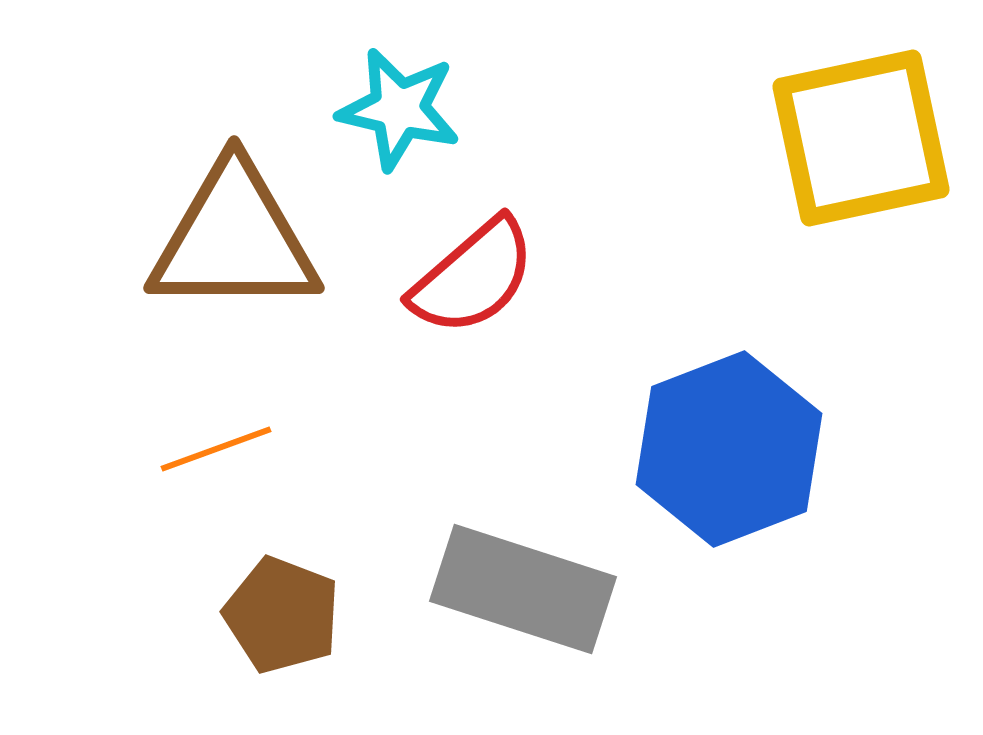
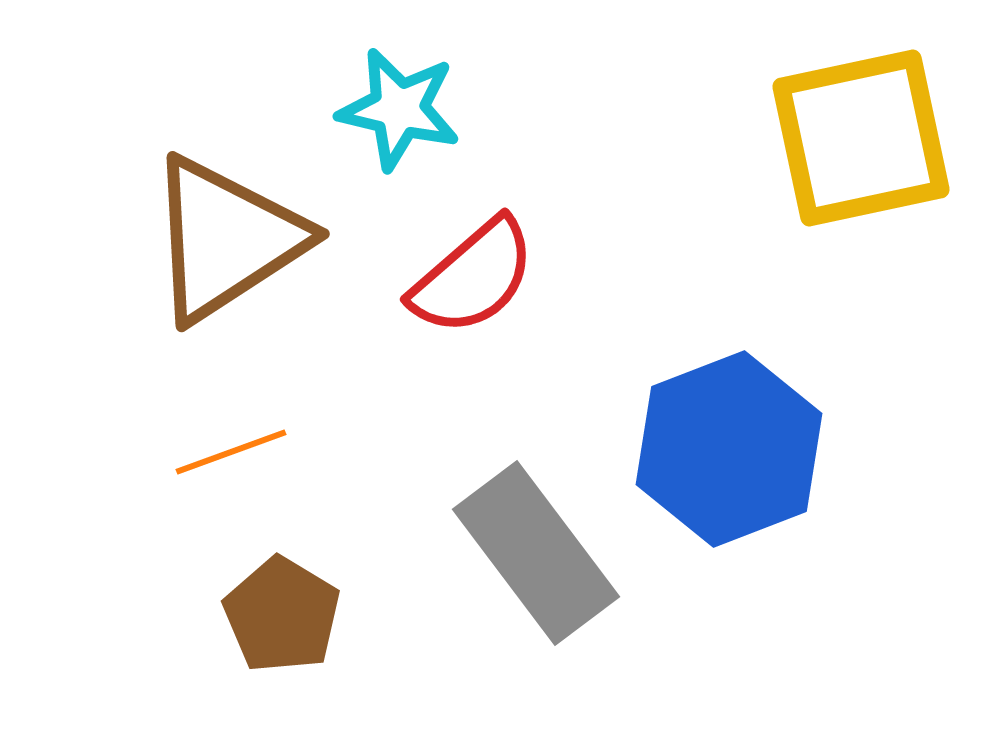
brown triangle: moved 8 px left; rotated 33 degrees counterclockwise
orange line: moved 15 px right, 3 px down
gray rectangle: moved 13 px right, 36 px up; rotated 35 degrees clockwise
brown pentagon: rotated 10 degrees clockwise
